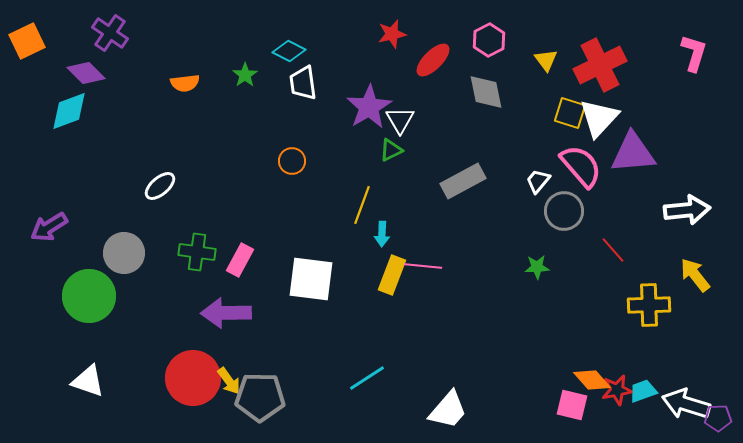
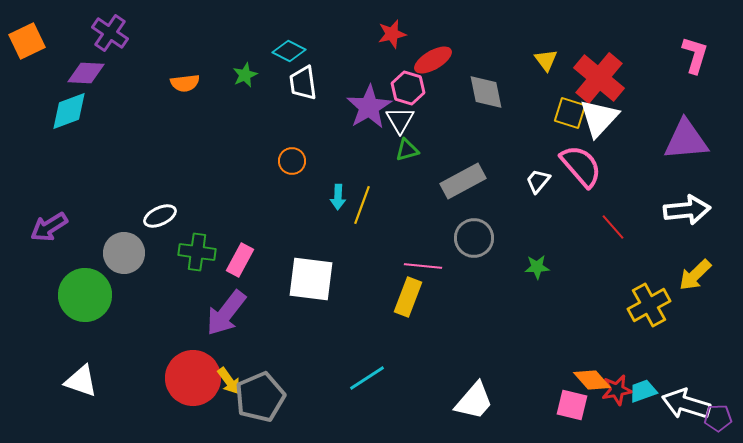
pink hexagon at (489, 40): moved 81 px left, 48 px down; rotated 16 degrees counterclockwise
pink L-shape at (694, 53): moved 1 px right, 2 px down
red ellipse at (433, 60): rotated 15 degrees clockwise
red cross at (600, 65): moved 1 px left, 13 px down; rotated 24 degrees counterclockwise
purple diamond at (86, 73): rotated 42 degrees counterclockwise
green star at (245, 75): rotated 10 degrees clockwise
green triangle at (391, 150): moved 16 px right; rotated 10 degrees clockwise
purple triangle at (633, 153): moved 53 px right, 13 px up
white ellipse at (160, 186): moved 30 px down; rotated 16 degrees clockwise
gray circle at (564, 211): moved 90 px left, 27 px down
cyan arrow at (382, 234): moved 44 px left, 37 px up
red line at (613, 250): moved 23 px up
yellow rectangle at (392, 275): moved 16 px right, 22 px down
yellow arrow at (695, 275): rotated 96 degrees counterclockwise
green circle at (89, 296): moved 4 px left, 1 px up
yellow cross at (649, 305): rotated 27 degrees counterclockwise
purple arrow at (226, 313): rotated 51 degrees counterclockwise
white triangle at (88, 381): moved 7 px left
gray pentagon at (260, 397): rotated 24 degrees counterclockwise
white trapezoid at (448, 410): moved 26 px right, 9 px up
